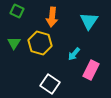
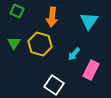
yellow hexagon: moved 1 px down
white square: moved 4 px right, 1 px down
